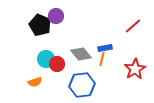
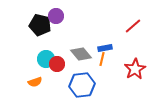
black pentagon: rotated 10 degrees counterclockwise
